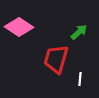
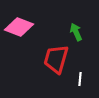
pink diamond: rotated 12 degrees counterclockwise
green arrow: moved 3 px left; rotated 72 degrees counterclockwise
